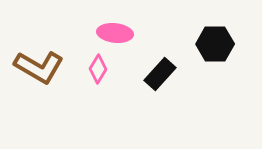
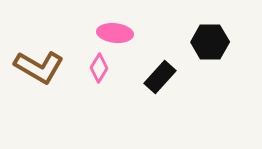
black hexagon: moved 5 px left, 2 px up
pink diamond: moved 1 px right, 1 px up
black rectangle: moved 3 px down
